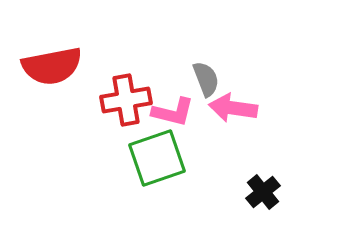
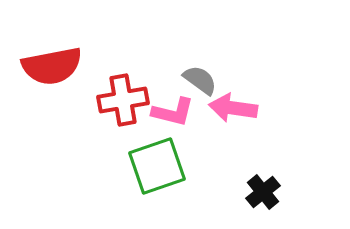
gray semicircle: moved 6 px left, 1 px down; rotated 33 degrees counterclockwise
red cross: moved 3 px left
green square: moved 8 px down
